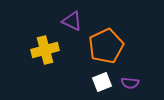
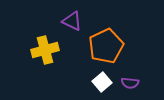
white square: rotated 18 degrees counterclockwise
